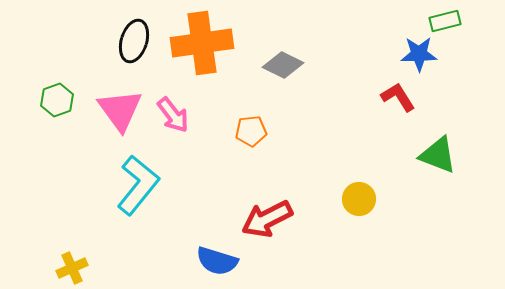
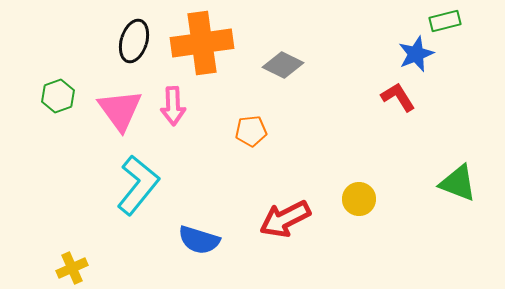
blue star: moved 3 px left; rotated 21 degrees counterclockwise
green hexagon: moved 1 px right, 4 px up
pink arrow: moved 9 px up; rotated 36 degrees clockwise
green triangle: moved 20 px right, 28 px down
red arrow: moved 18 px right
blue semicircle: moved 18 px left, 21 px up
